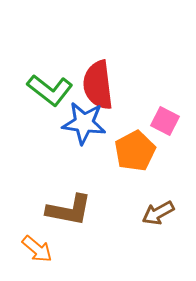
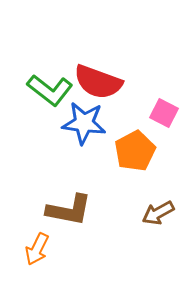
red semicircle: moved 3 px up; rotated 63 degrees counterclockwise
pink square: moved 1 px left, 8 px up
orange arrow: rotated 76 degrees clockwise
